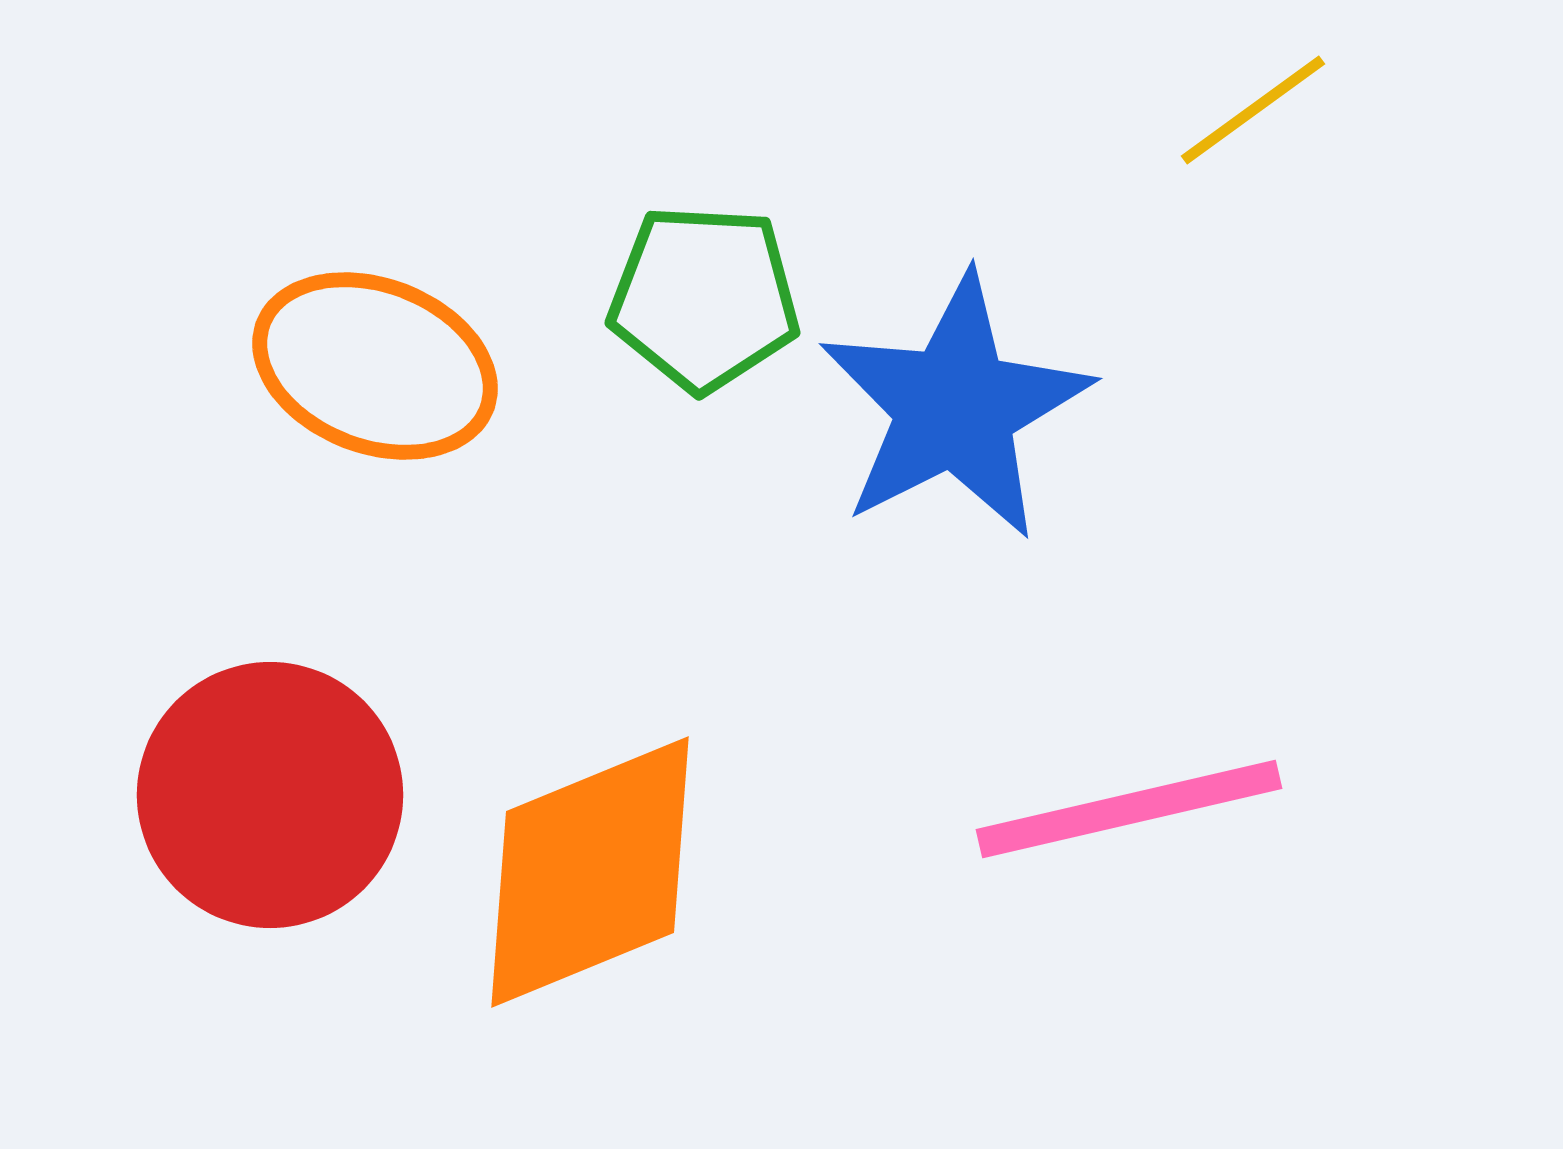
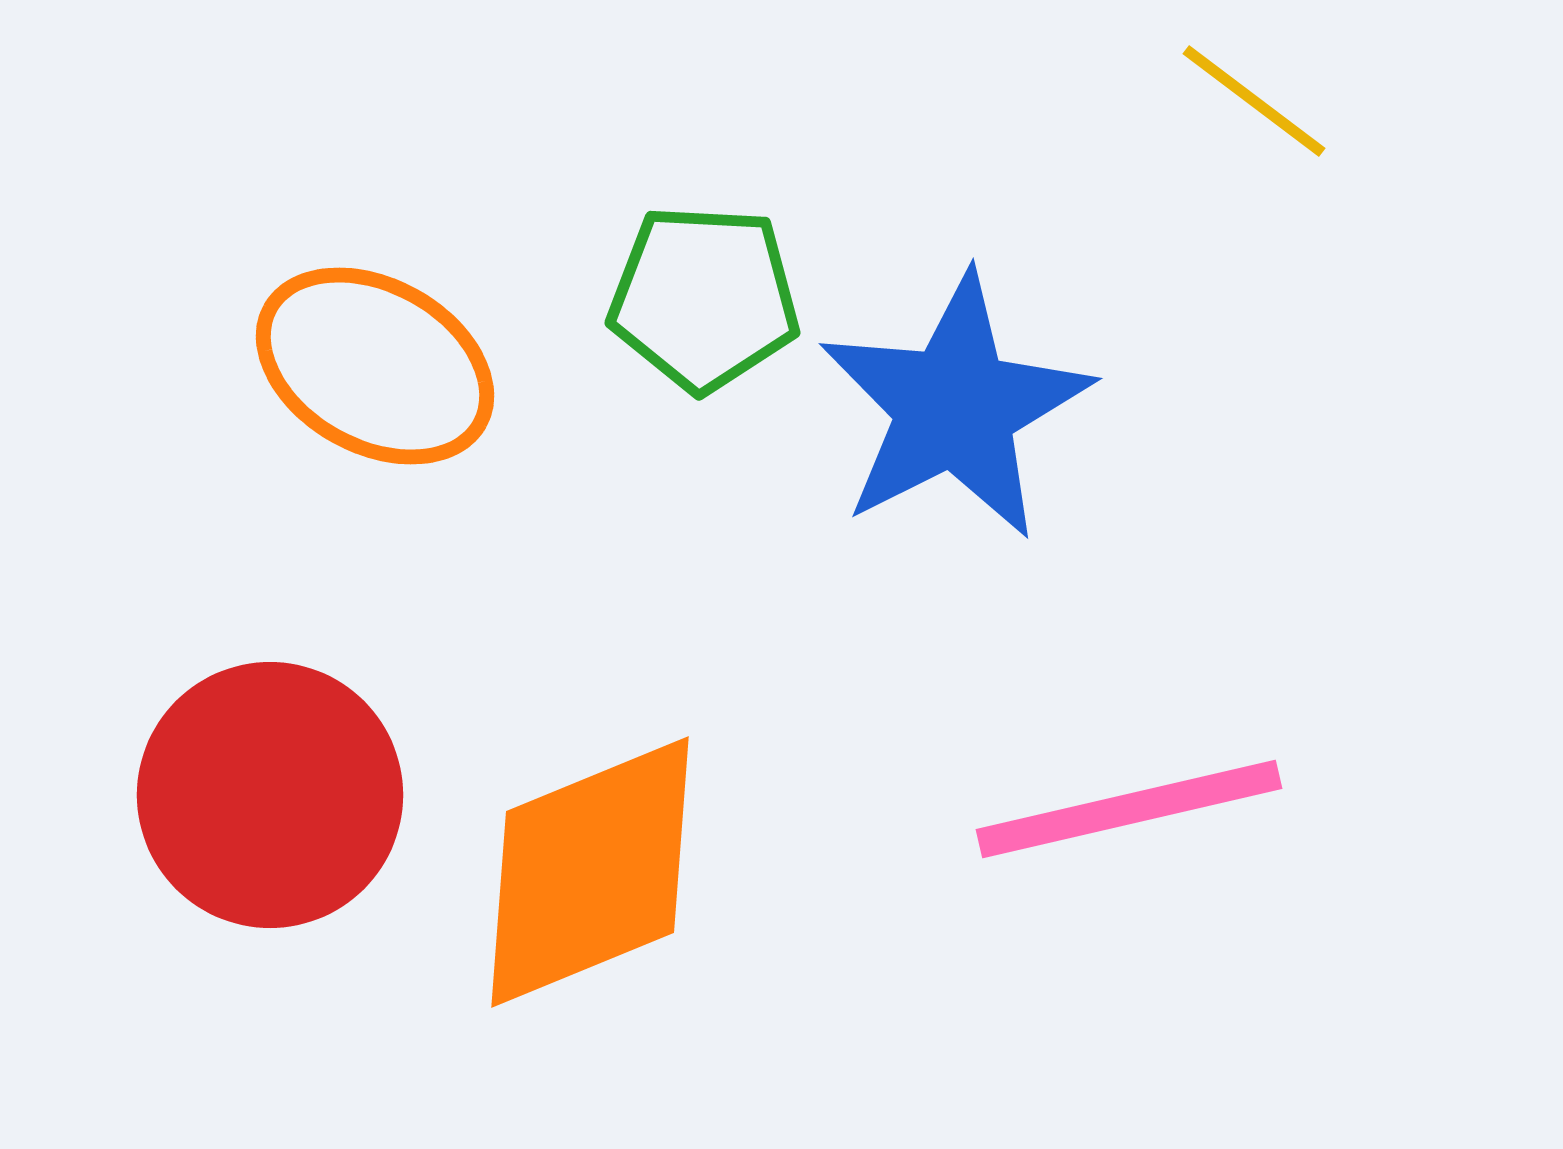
yellow line: moved 1 px right, 9 px up; rotated 73 degrees clockwise
orange ellipse: rotated 8 degrees clockwise
